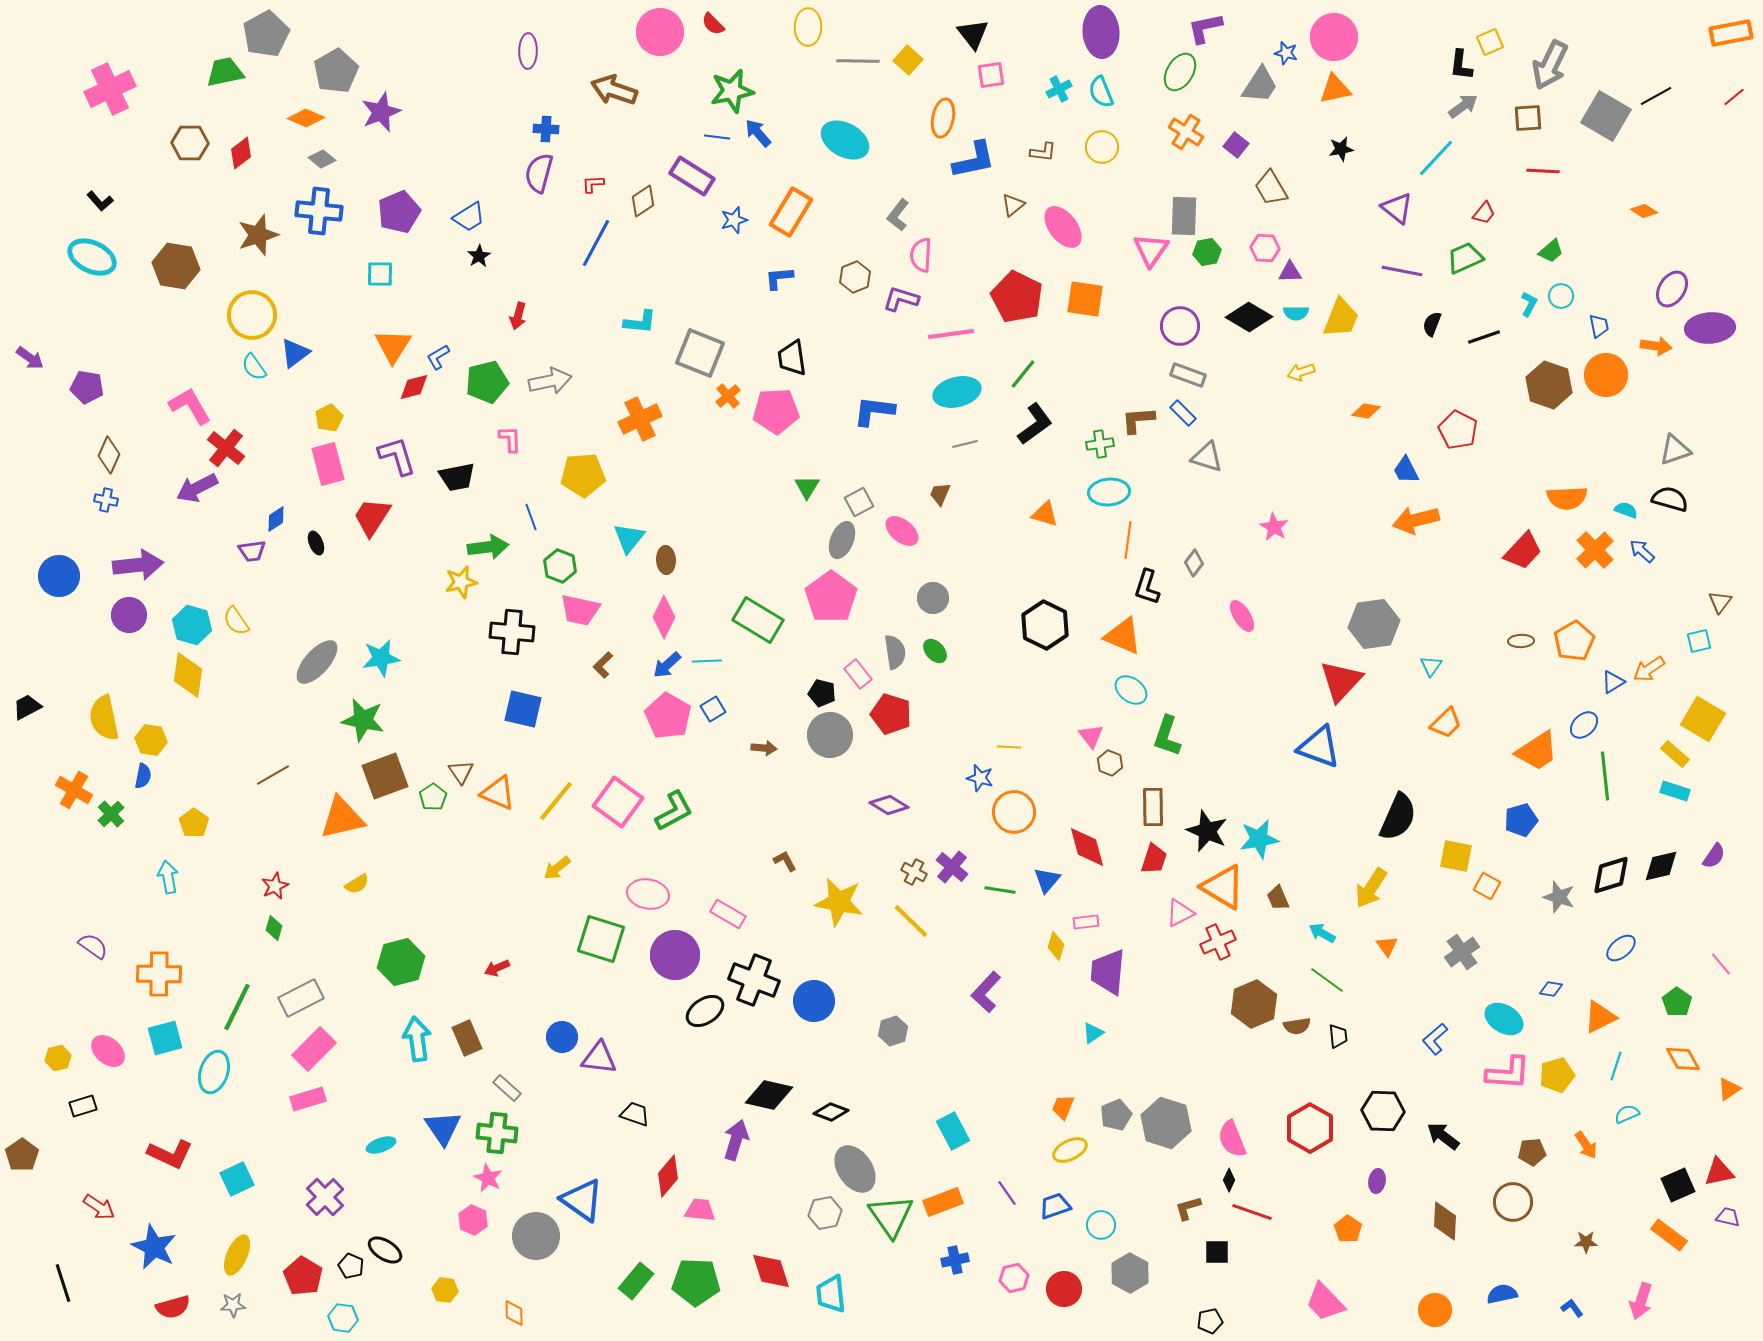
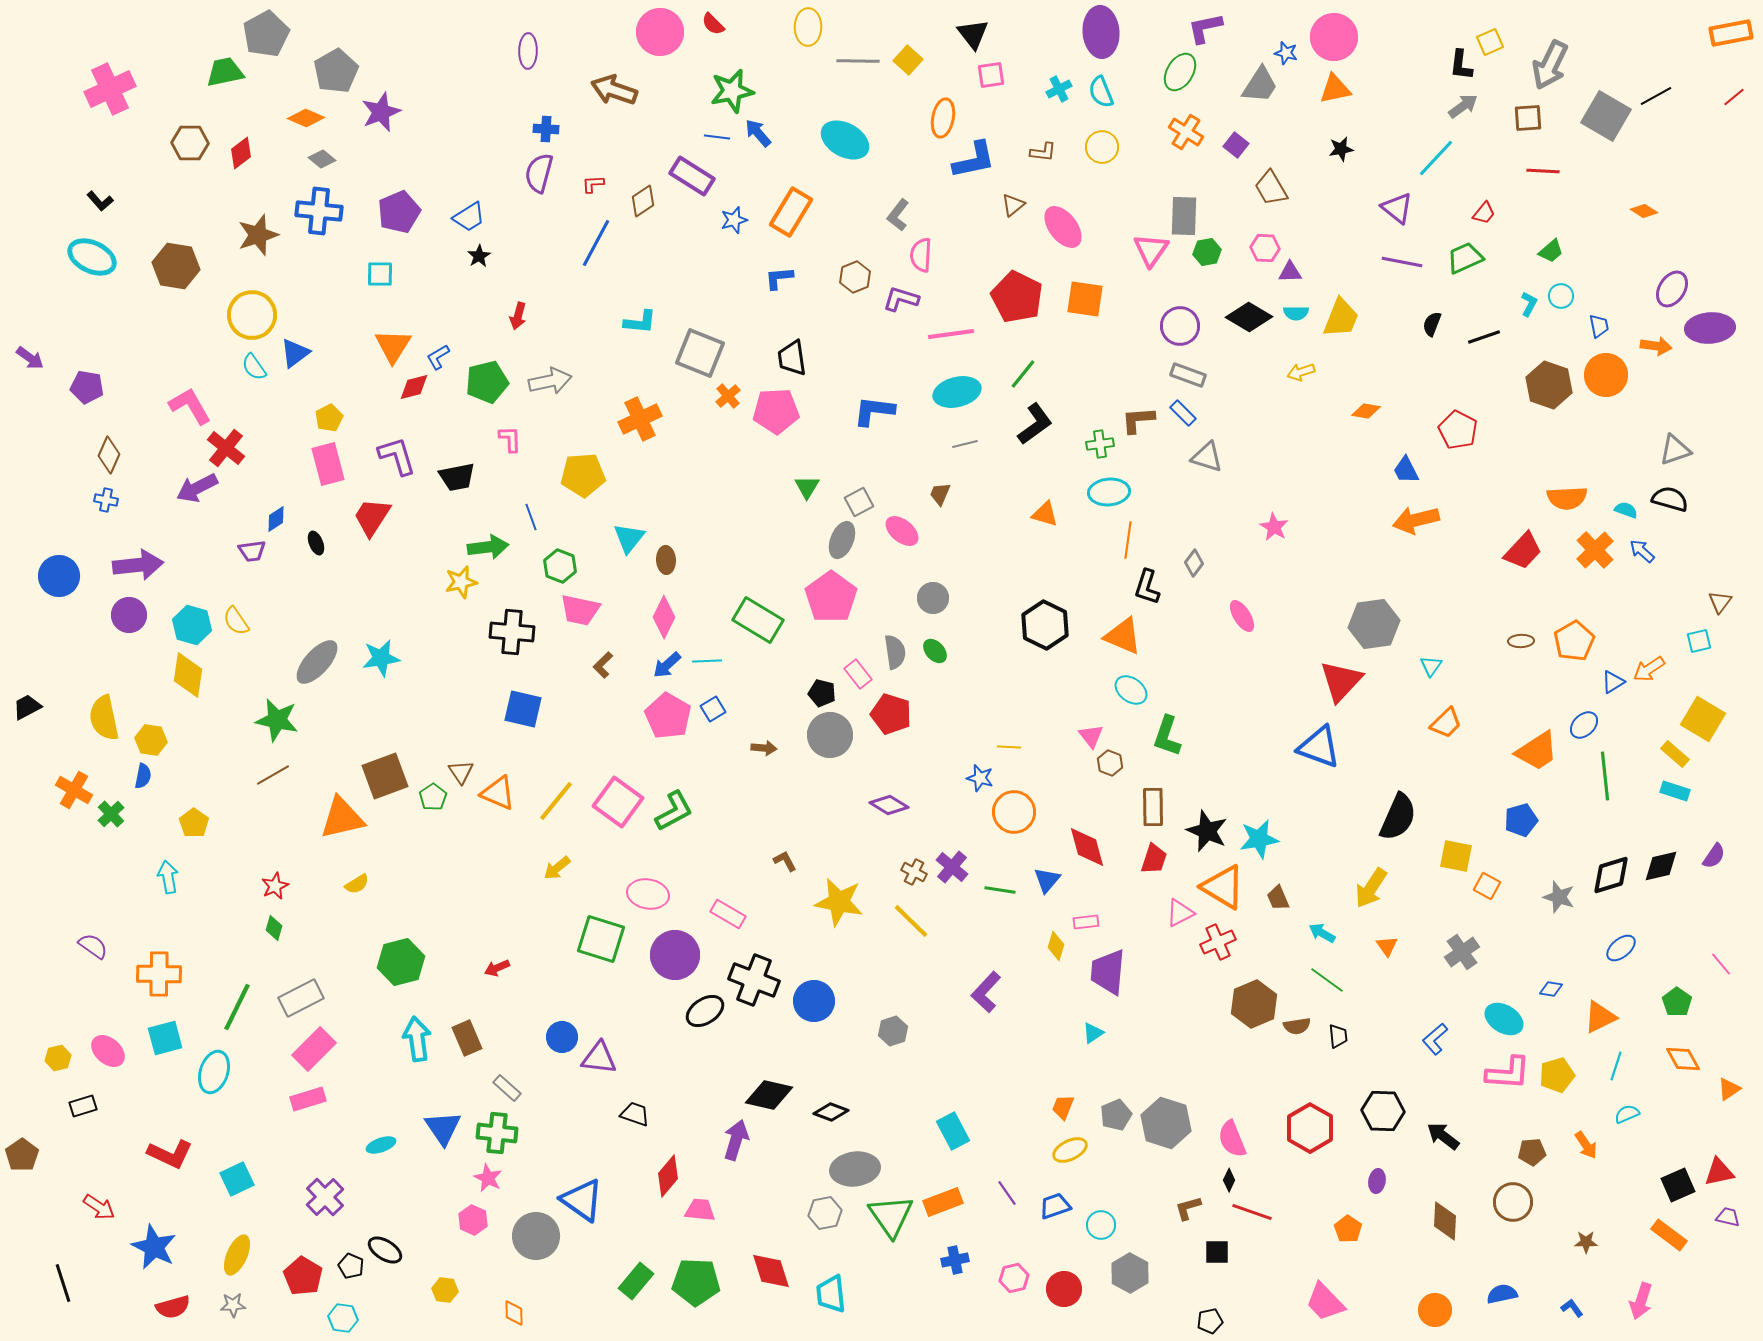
purple line at (1402, 271): moved 9 px up
green star at (363, 720): moved 86 px left
gray ellipse at (855, 1169): rotated 63 degrees counterclockwise
